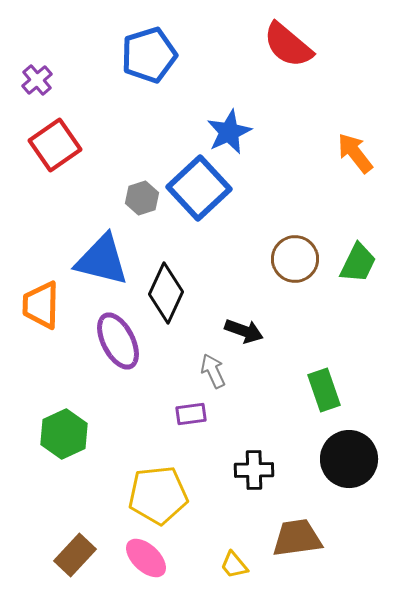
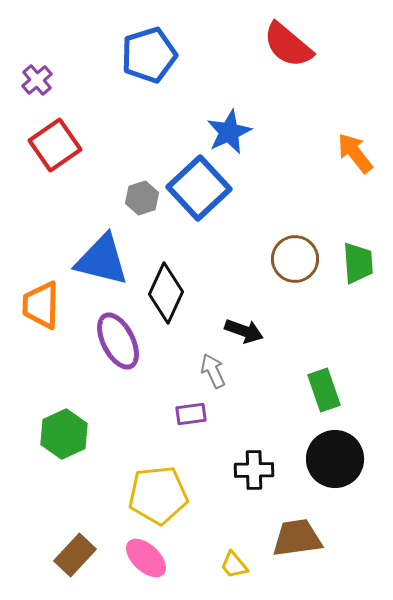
green trapezoid: rotated 30 degrees counterclockwise
black circle: moved 14 px left
